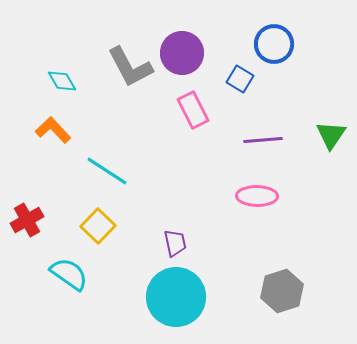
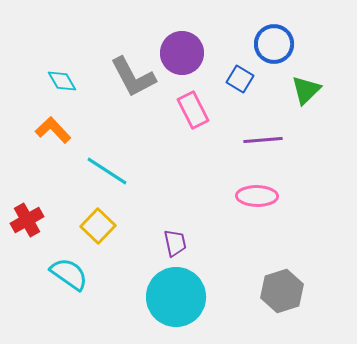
gray L-shape: moved 3 px right, 10 px down
green triangle: moved 25 px left, 45 px up; rotated 12 degrees clockwise
